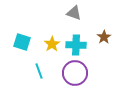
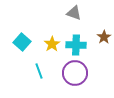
cyan square: rotated 24 degrees clockwise
